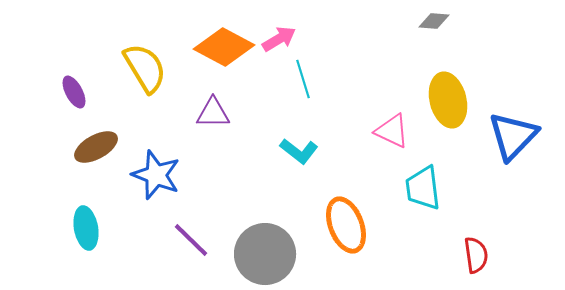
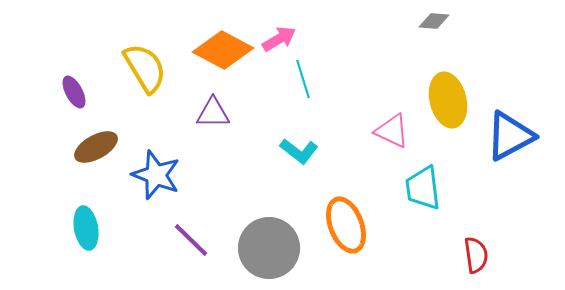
orange diamond: moved 1 px left, 3 px down
blue triangle: moved 3 px left; rotated 18 degrees clockwise
gray circle: moved 4 px right, 6 px up
